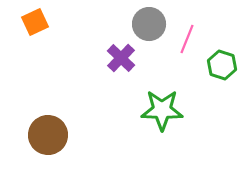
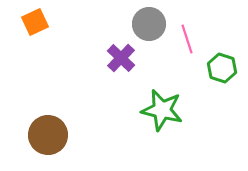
pink line: rotated 40 degrees counterclockwise
green hexagon: moved 3 px down
green star: rotated 12 degrees clockwise
